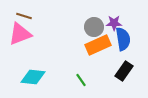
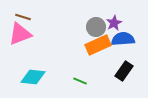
brown line: moved 1 px left, 1 px down
purple star: rotated 28 degrees counterclockwise
gray circle: moved 2 px right
blue semicircle: rotated 85 degrees counterclockwise
green line: moved 1 px left, 1 px down; rotated 32 degrees counterclockwise
